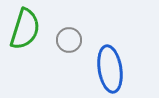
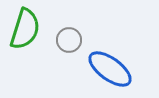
blue ellipse: rotated 45 degrees counterclockwise
